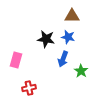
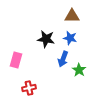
blue star: moved 2 px right, 1 px down
green star: moved 2 px left, 1 px up
